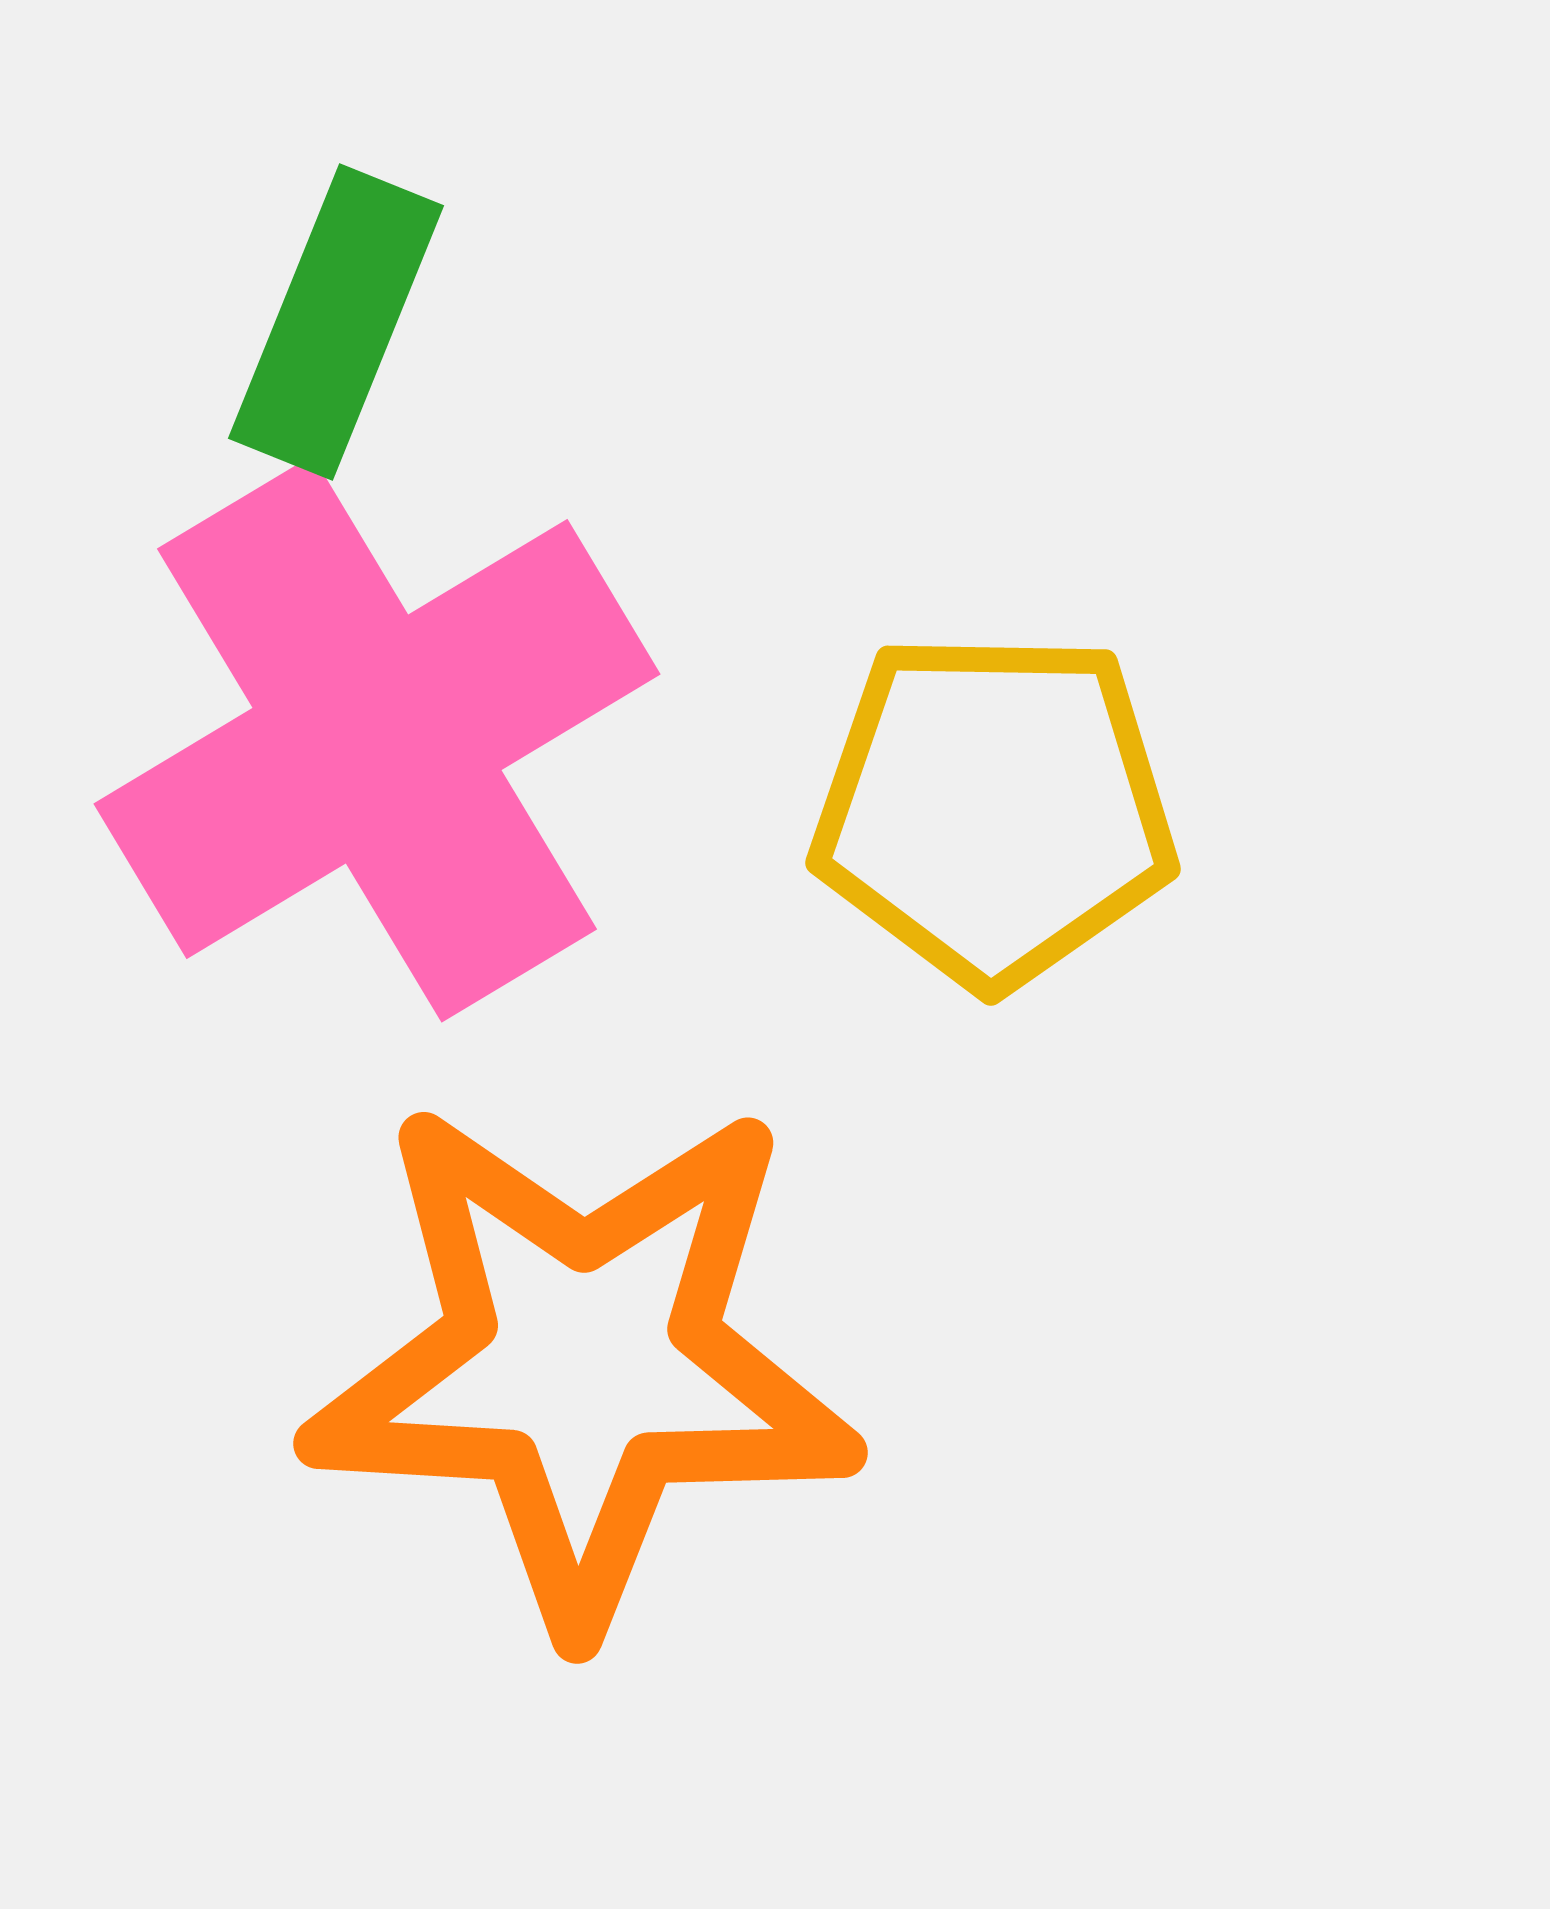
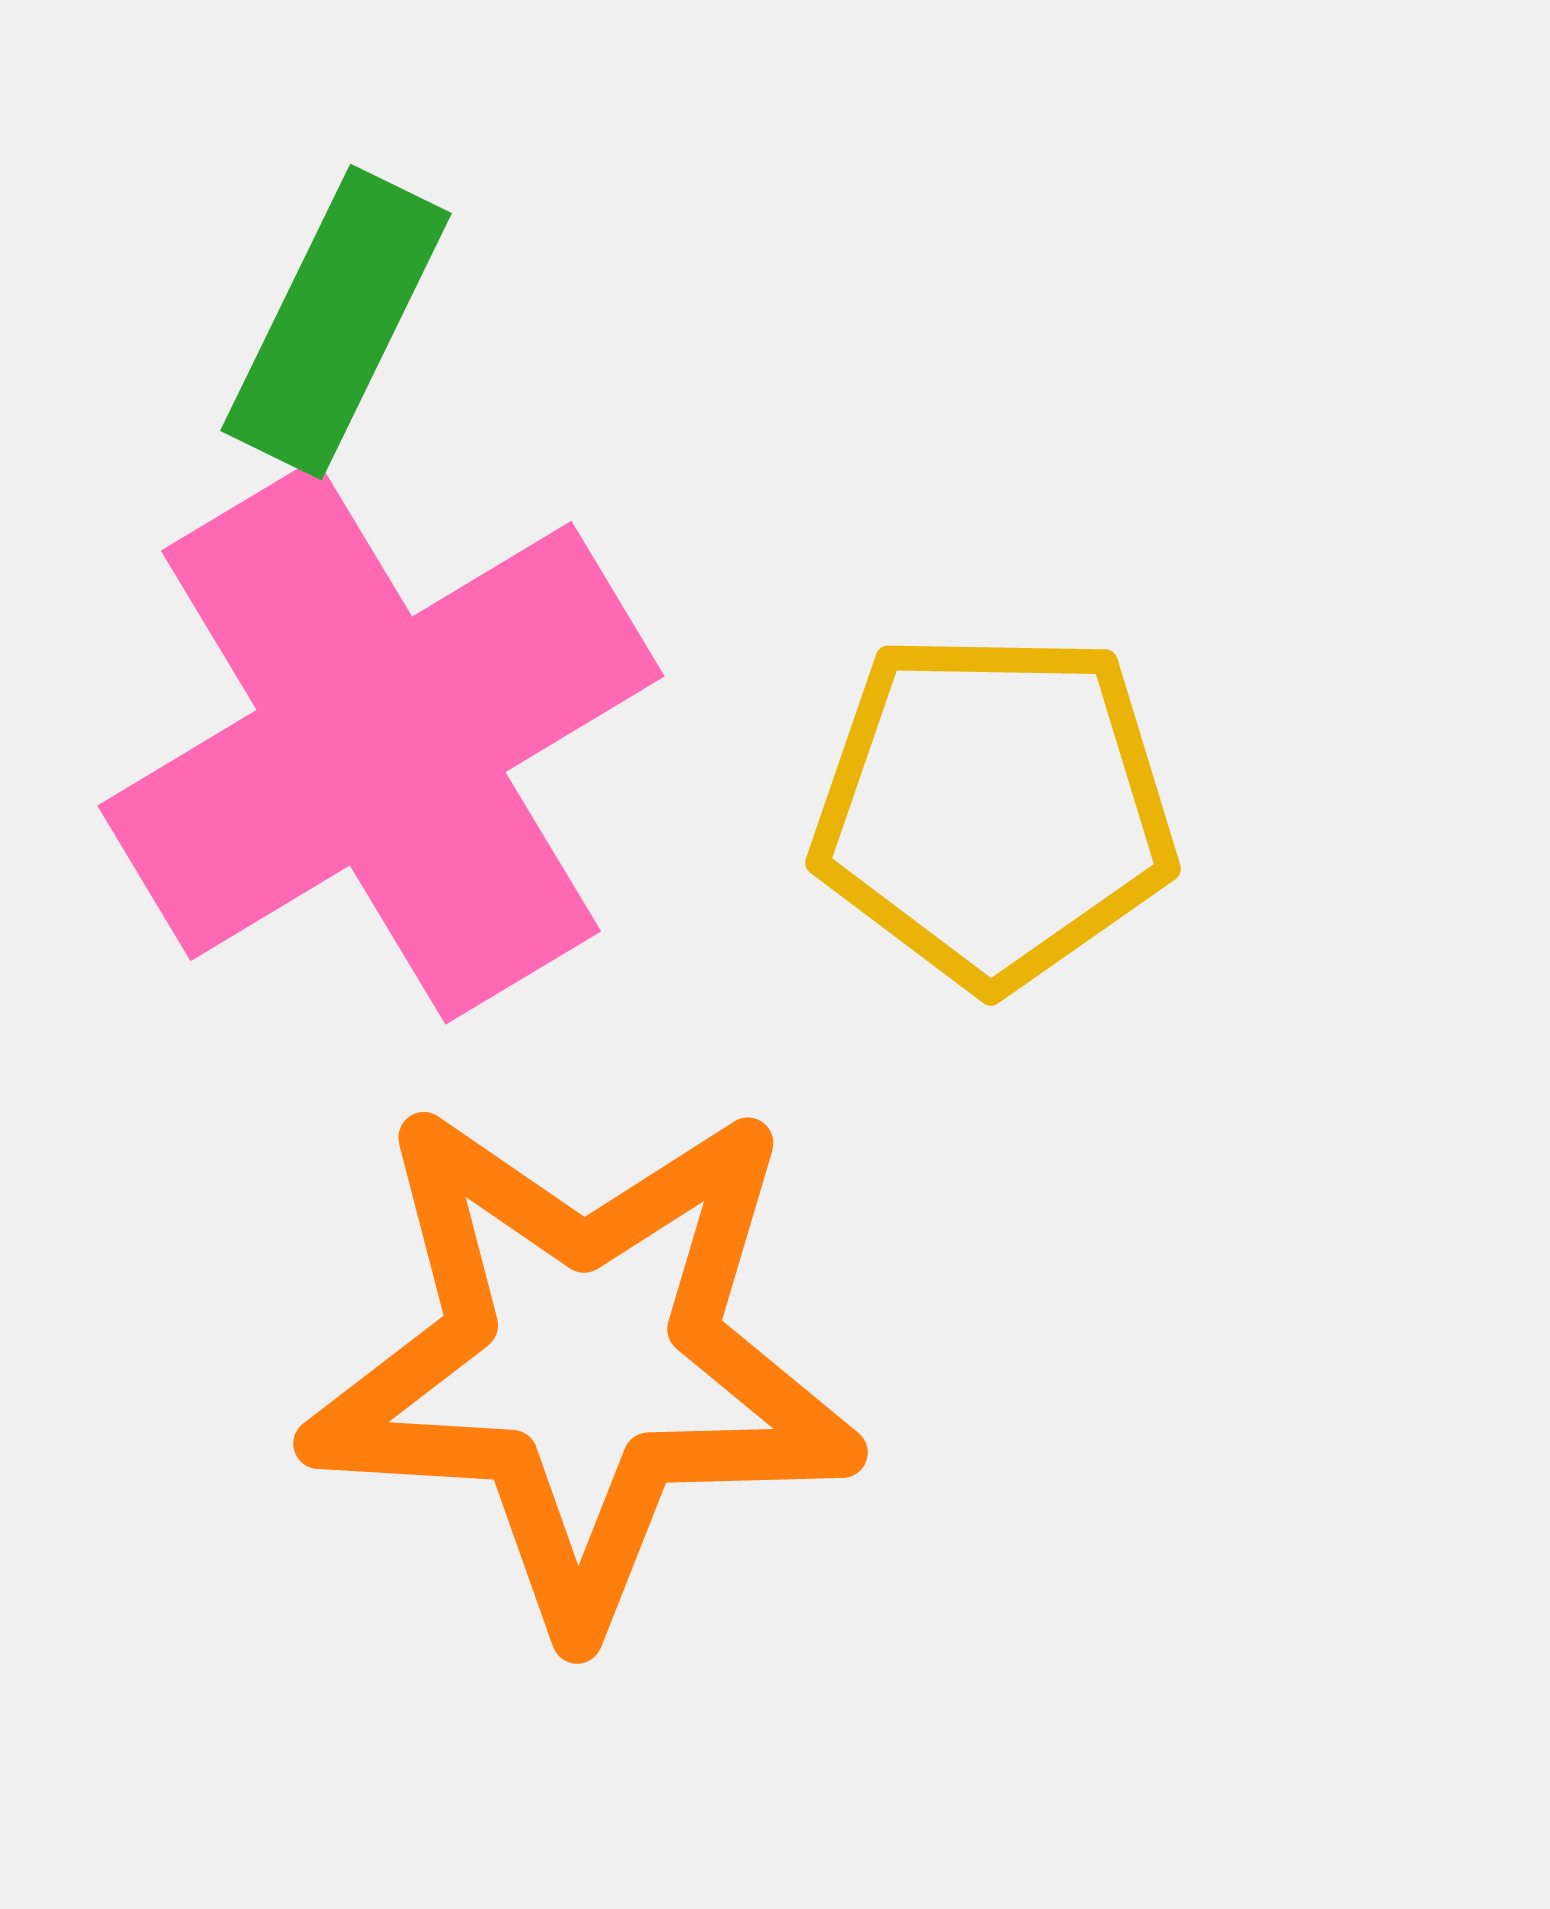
green rectangle: rotated 4 degrees clockwise
pink cross: moved 4 px right, 2 px down
